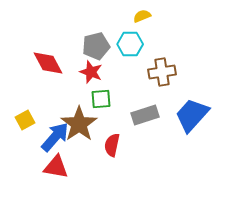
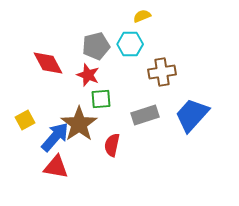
red star: moved 3 px left, 3 px down
